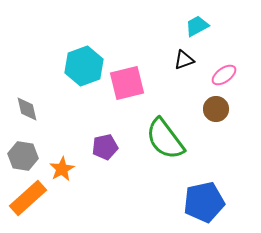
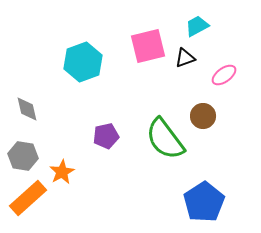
black triangle: moved 1 px right, 2 px up
cyan hexagon: moved 1 px left, 4 px up
pink square: moved 21 px right, 37 px up
brown circle: moved 13 px left, 7 px down
purple pentagon: moved 1 px right, 11 px up
orange star: moved 3 px down
blue pentagon: rotated 21 degrees counterclockwise
